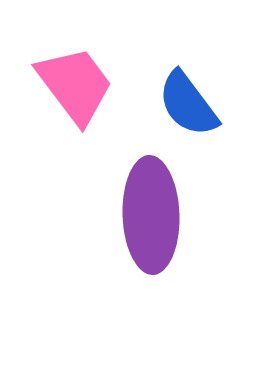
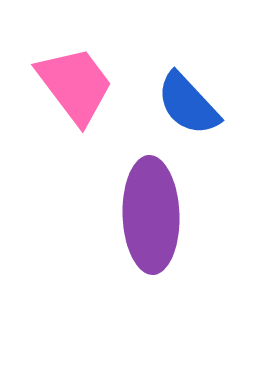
blue semicircle: rotated 6 degrees counterclockwise
